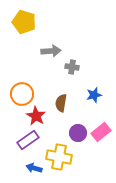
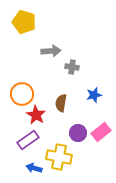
red star: moved 1 px up
